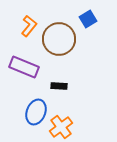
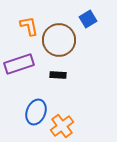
orange L-shape: rotated 50 degrees counterclockwise
brown circle: moved 1 px down
purple rectangle: moved 5 px left, 3 px up; rotated 40 degrees counterclockwise
black rectangle: moved 1 px left, 11 px up
orange cross: moved 1 px right, 1 px up
